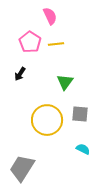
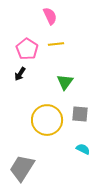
pink pentagon: moved 3 px left, 7 px down
